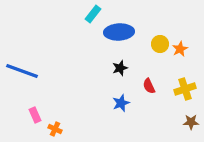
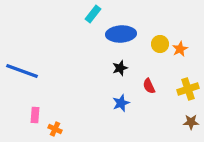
blue ellipse: moved 2 px right, 2 px down
yellow cross: moved 3 px right
pink rectangle: rotated 28 degrees clockwise
